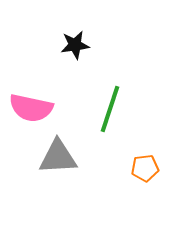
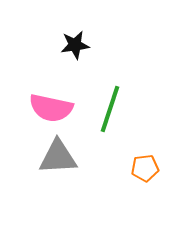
pink semicircle: moved 20 px right
